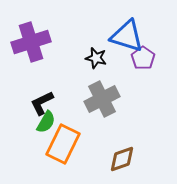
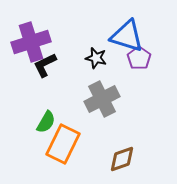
purple pentagon: moved 4 px left
black L-shape: moved 3 px right, 38 px up
